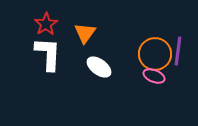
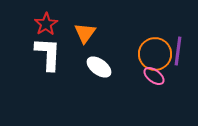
pink ellipse: rotated 15 degrees clockwise
